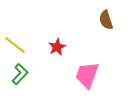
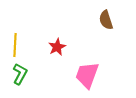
yellow line: rotated 55 degrees clockwise
green L-shape: rotated 15 degrees counterclockwise
